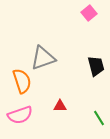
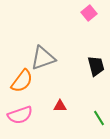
orange semicircle: rotated 55 degrees clockwise
